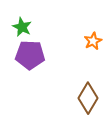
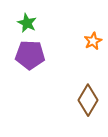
green star: moved 5 px right, 4 px up
brown diamond: moved 2 px down
